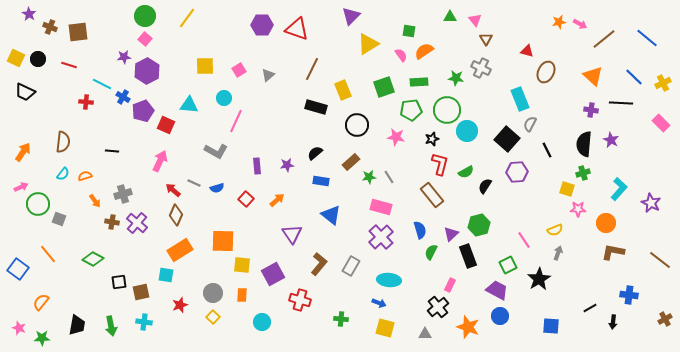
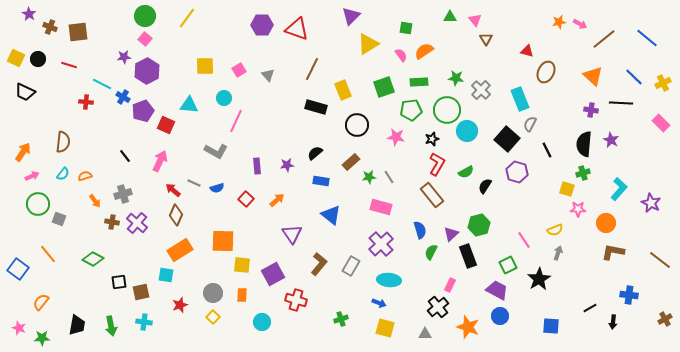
green square at (409, 31): moved 3 px left, 3 px up
gray cross at (481, 68): moved 22 px down; rotated 18 degrees clockwise
gray triangle at (268, 75): rotated 32 degrees counterclockwise
black line at (112, 151): moved 13 px right, 5 px down; rotated 48 degrees clockwise
red L-shape at (440, 164): moved 3 px left; rotated 15 degrees clockwise
purple hexagon at (517, 172): rotated 20 degrees clockwise
pink arrow at (21, 187): moved 11 px right, 11 px up
purple cross at (381, 237): moved 7 px down
red cross at (300, 300): moved 4 px left
green cross at (341, 319): rotated 24 degrees counterclockwise
